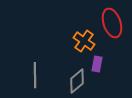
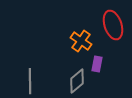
red ellipse: moved 1 px right, 2 px down
orange cross: moved 3 px left
gray line: moved 5 px left, 6 px down
